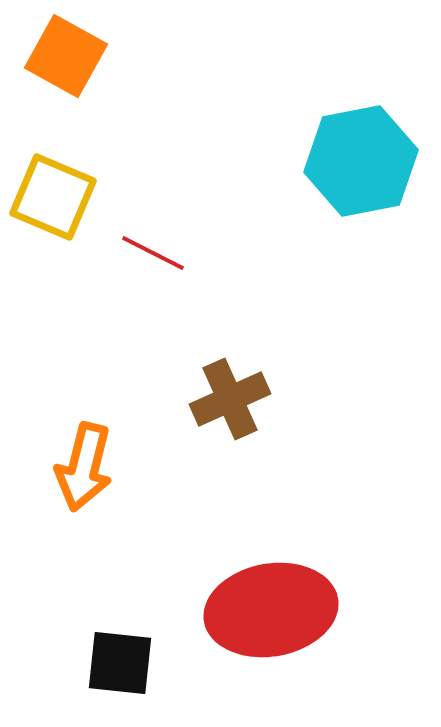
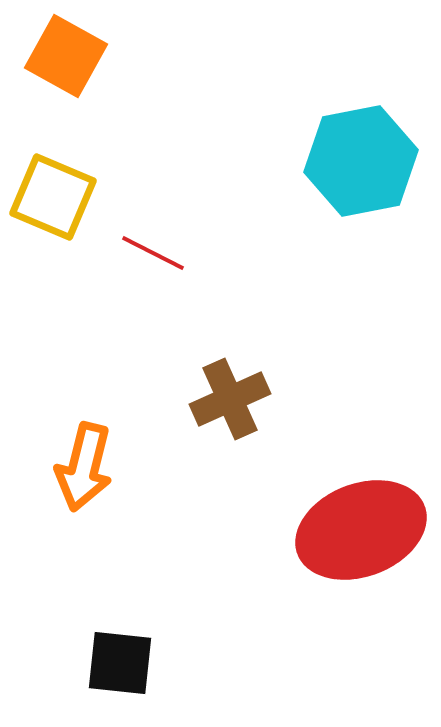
red ellipse: moved 90 px right, 80 px up; rotated 11 degrees counterclockwise
